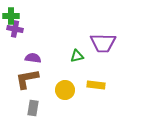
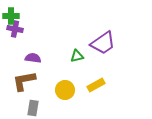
purple trapezoid: rotated 36 degrees counterclockwise
brown L-shape: moved 3 px left, 2 px down
yellow rectangle: rotated 36 degrees counterclockwise
